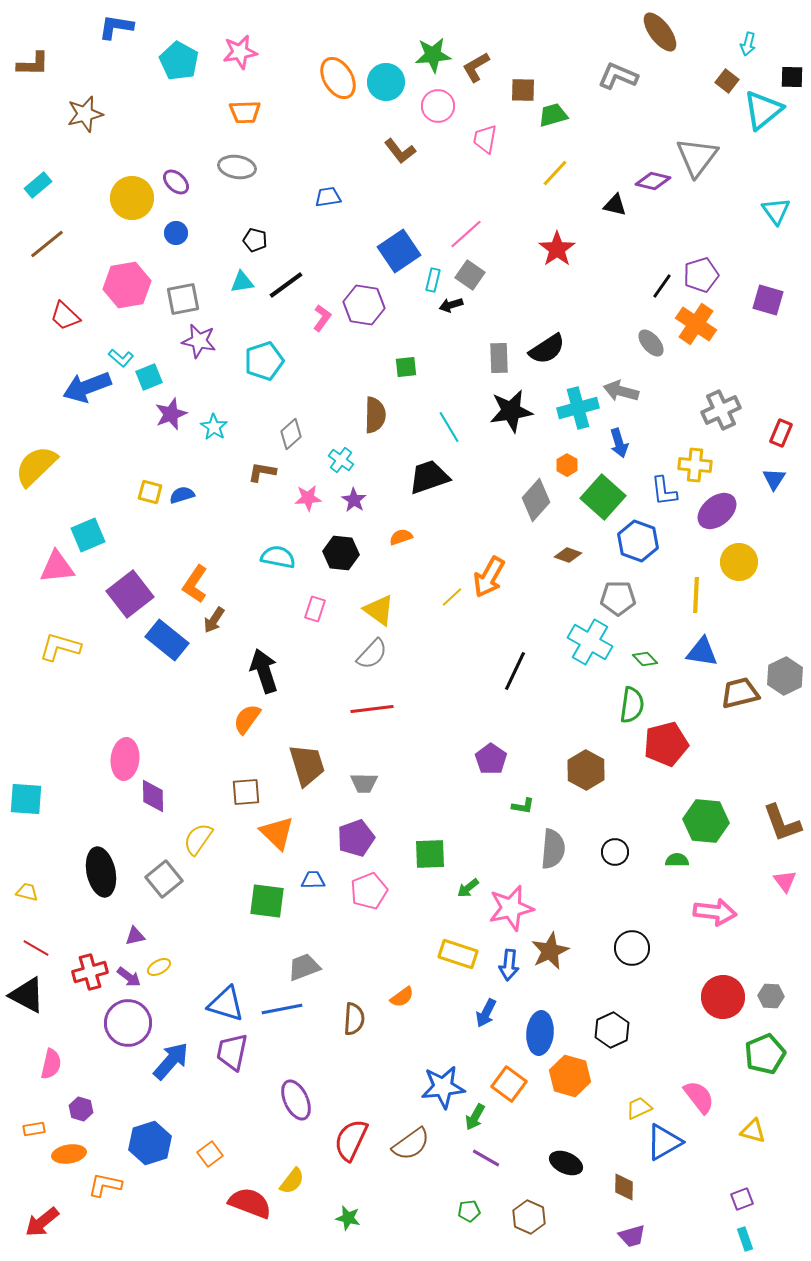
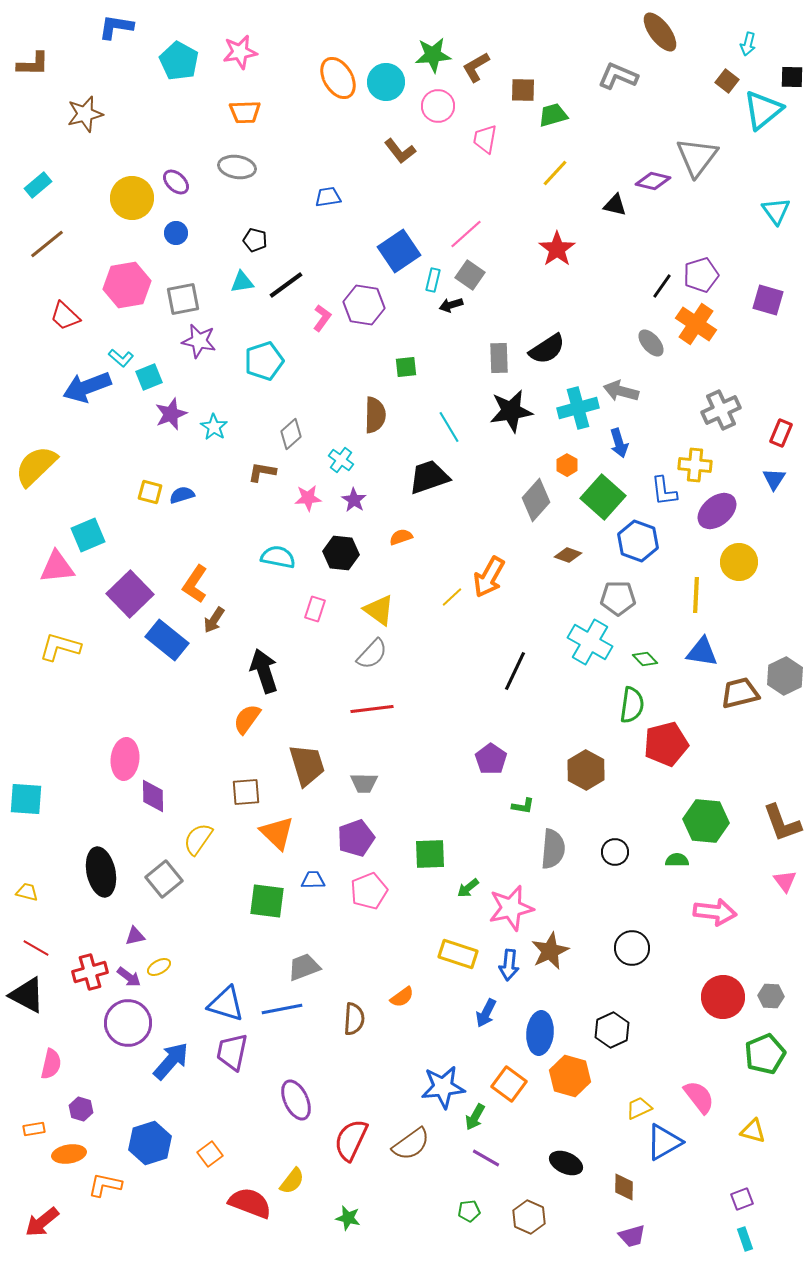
purple square at (130, 594): rotated 6 degrees counterclockwise
